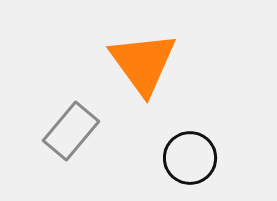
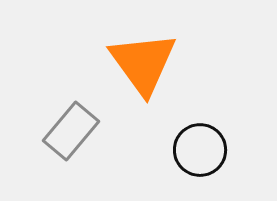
black circle: moved 10 px right, 8 px up
